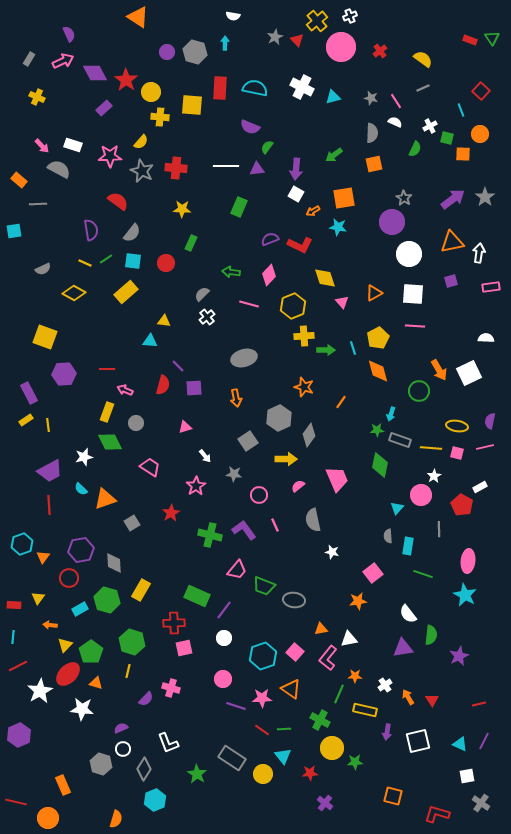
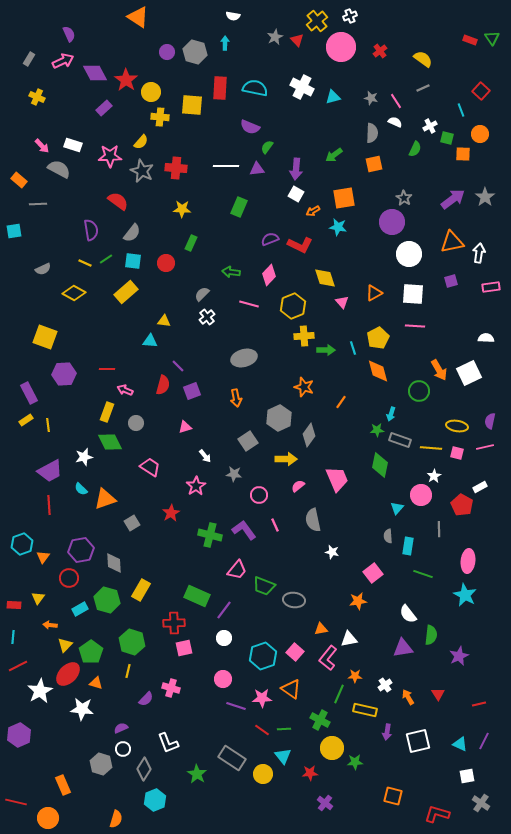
purple square at (194, 388): moved 2 px left, 3 px down; rotated 18 degrees counterclockwise
red triangle at (432, 700): moved 6 px right, 6 px up
